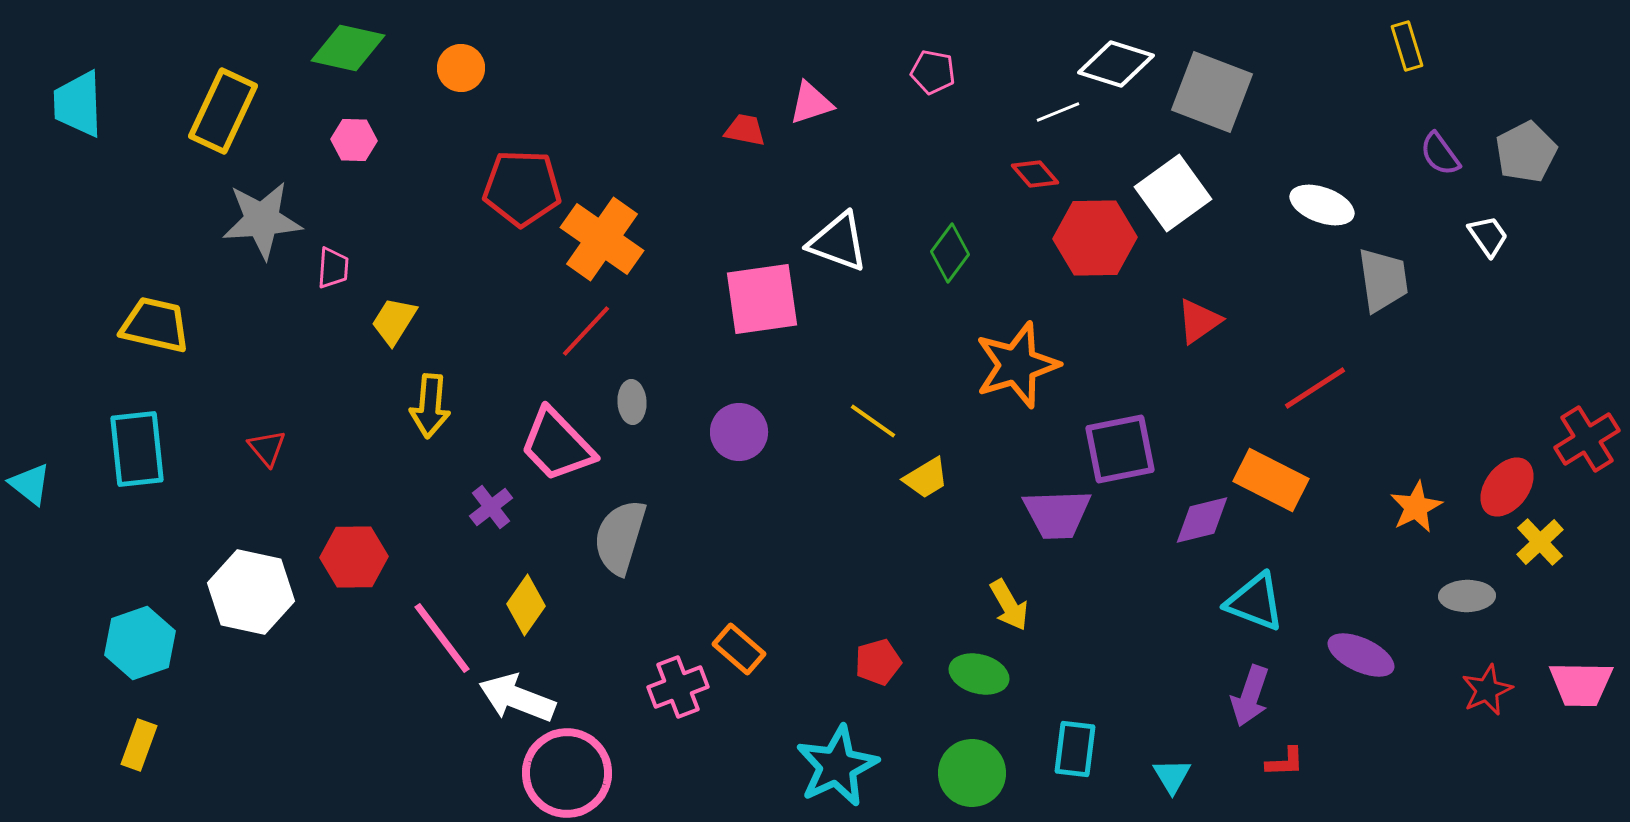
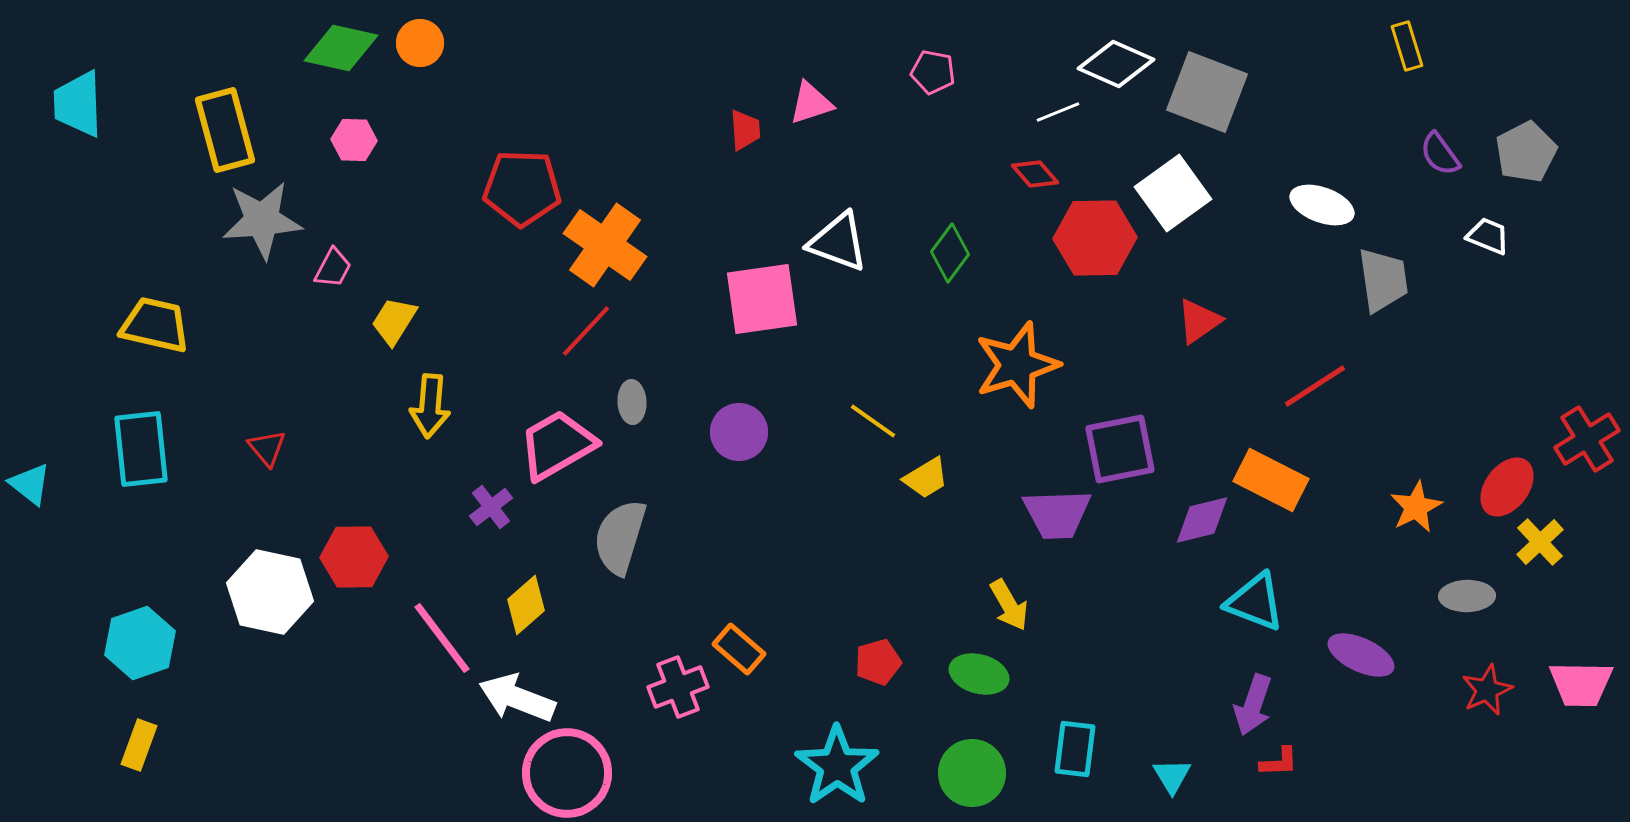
green diamond at (348, 48): moved 7 px left
white diamond at (1116, 64): rotated 6 degrees clockwise
orange circle at (461, 68): moved 41 px left, 25 px up
gray square at (1212, 92): moved 5 px left
yellow rectangle at (223, 111): moved 2 px right, 19 px down; rotated 40 degrees counterclockwise
red trapezoid at (745, 130): rotated 75 degrees clockwise
white trapezoid at (1488, 236): rotated 33 degrees counterclockwise
orange cross at (602, 239): moved 3 px right, 6 px down
pink trapezoid at (333, 268): rotated 24 degrees clockwise
red line at (1315, 388): moved 2 px up
pink trapezoid at (557, 445): rotated 104 degrees clockwise
cyan rectangle at (137, 449): moved 4 px right
white hexagon at (251, 592): moved 19 px right
yellow diamond at (526, 605): rotated 14 degrees clockwise
purple arrow at (1250, 696): moved 3 px right, 9 px down
red L-shape at (1285, 762): moved 6 px left
cyan star at (837, 766): rotated 10 degrees counterclockwise
